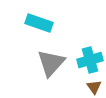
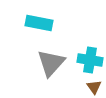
cyan rectangle: rotated 8 degrees counterclockwise
cyan cross: rotated 25 degrees clockwise
